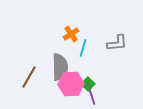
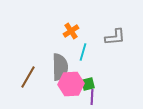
orange cross: moved 3 px up
gray L-shape: moved 2 px left, 6 px up
cyan line: moved 4 px down
brown line: moved 1 px left
green square: rotated 32 degrees clockwise
purple line: rotated 21 degrees clockwise
